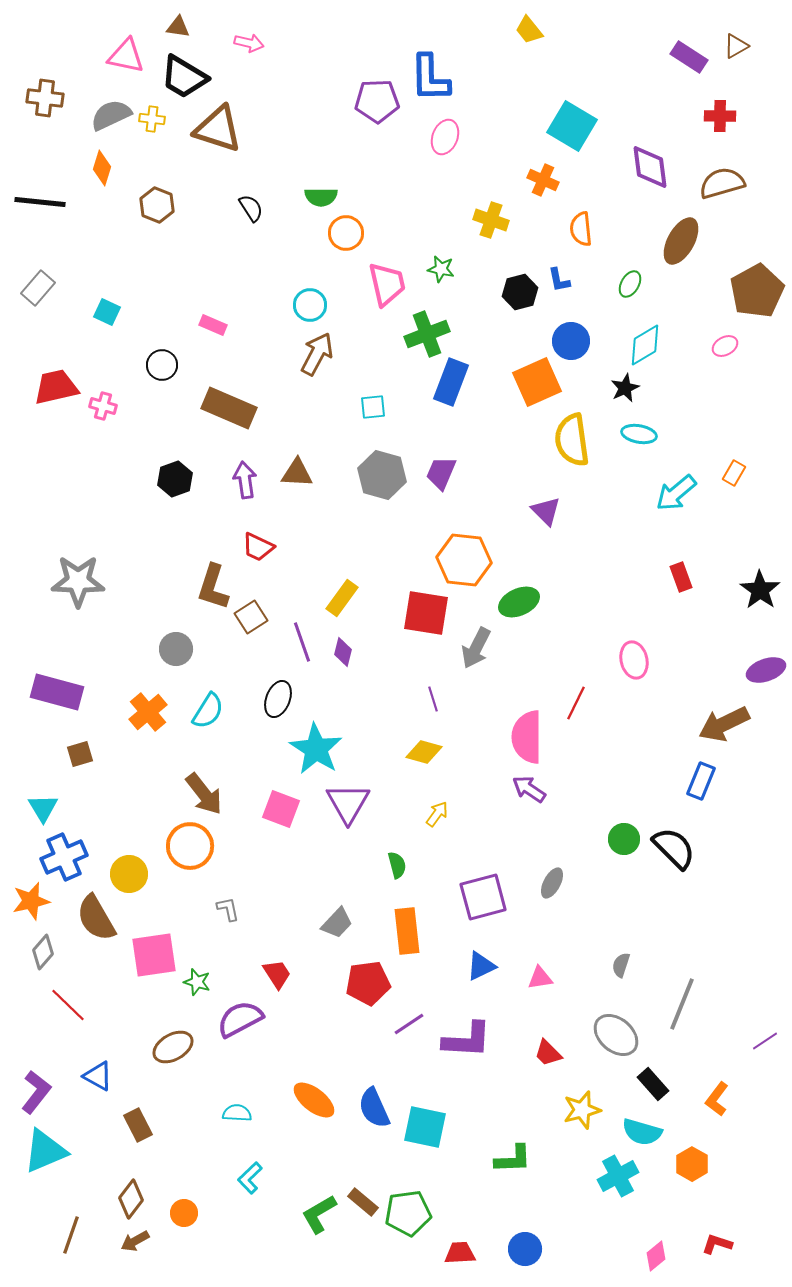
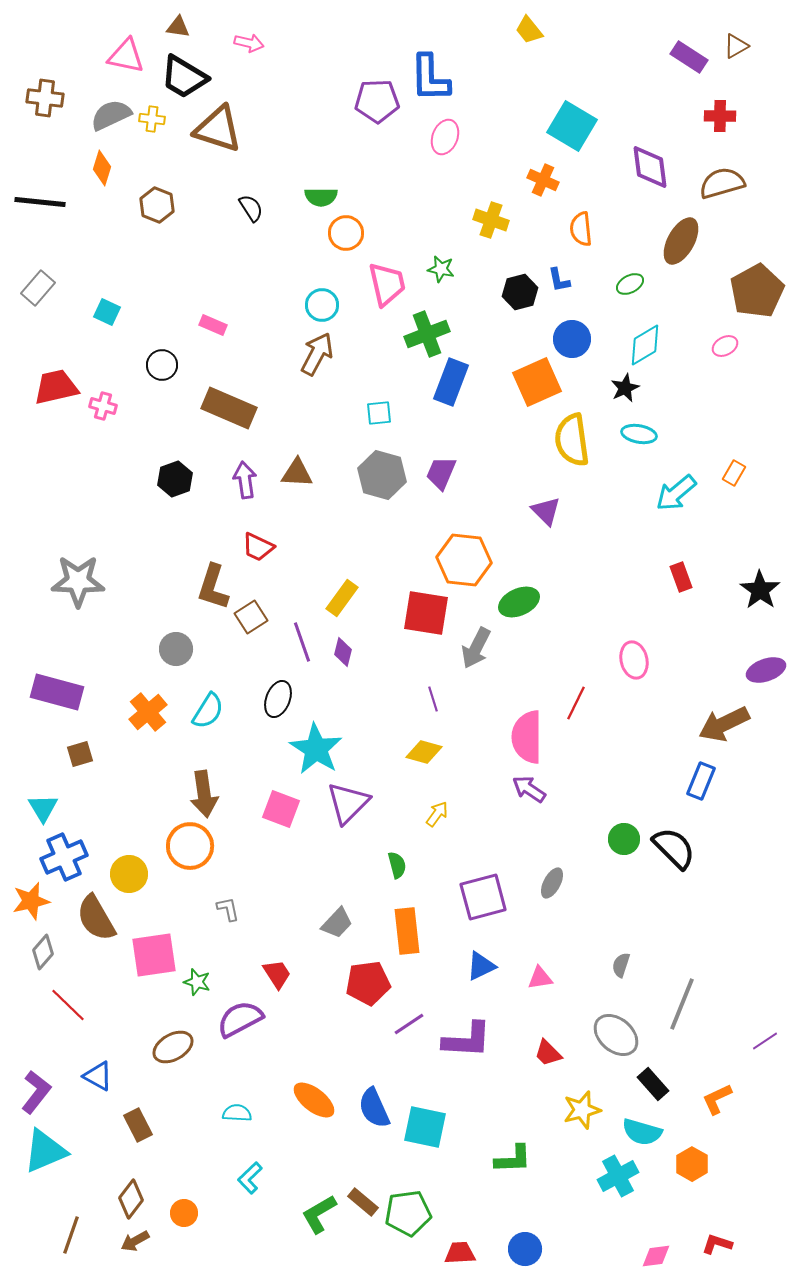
green ellipse at (630, 284): rotated 32 degrees clockwise
cyan circle at (310, 305): moved 12 px right
blue circle at (571, 341): moved 1 px right, 2 px up
cyan square at (373, 407): moved 6 px right, 6 px down
brown arrow at (204, 794): rotated 30 degrees clockwise
purple triangle at (348, 803): rotated 15 degrees clockwise
orange L-shape at (717, 1099): rotated 28 degrees clockwise
pink diamond at (656, 1256): rotated 32 degrees clockwise
